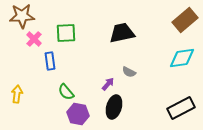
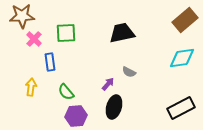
blue rectangle: moved 1 px down
yellow arrow: moved 14 px right, 7 px up
purple hexagon: moved 2 px left, 2 px down; rotated 15 degrees counterclockwise
